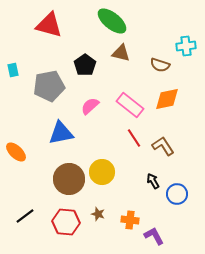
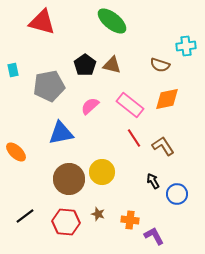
red triangle: moved 7 px left, 3 px up
brown triangle: moved 9 px left, 12 px down
